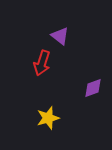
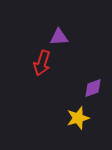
purple triangle: moved 1 px left, 1 px down; rotated 42 degrees counterclockwise
yellow star: moved 30 px right
